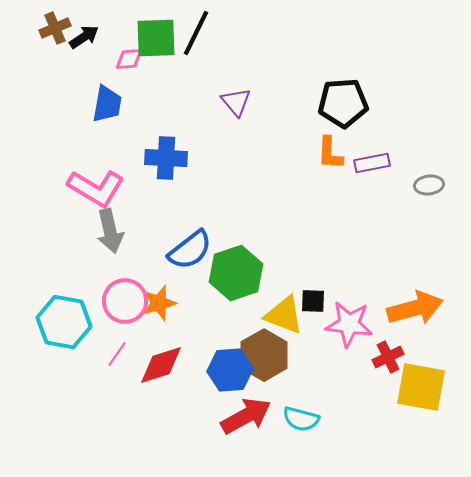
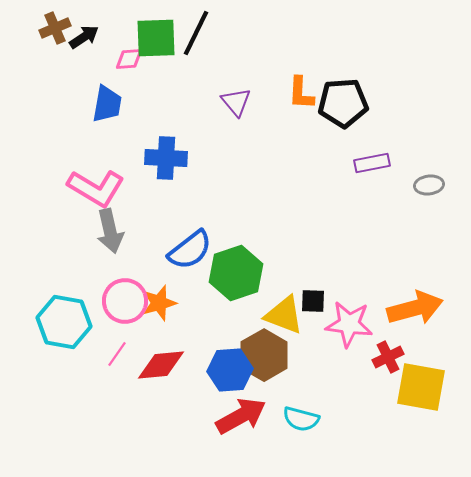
orange L-shape: moved 29 px left, 60 px up
red diamond: rotated 12 degrees clockwise
red arrow: moved 5 px left
